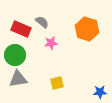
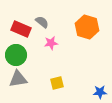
orange hexagon: moved 2 px up
green circle: moved 1 px right
